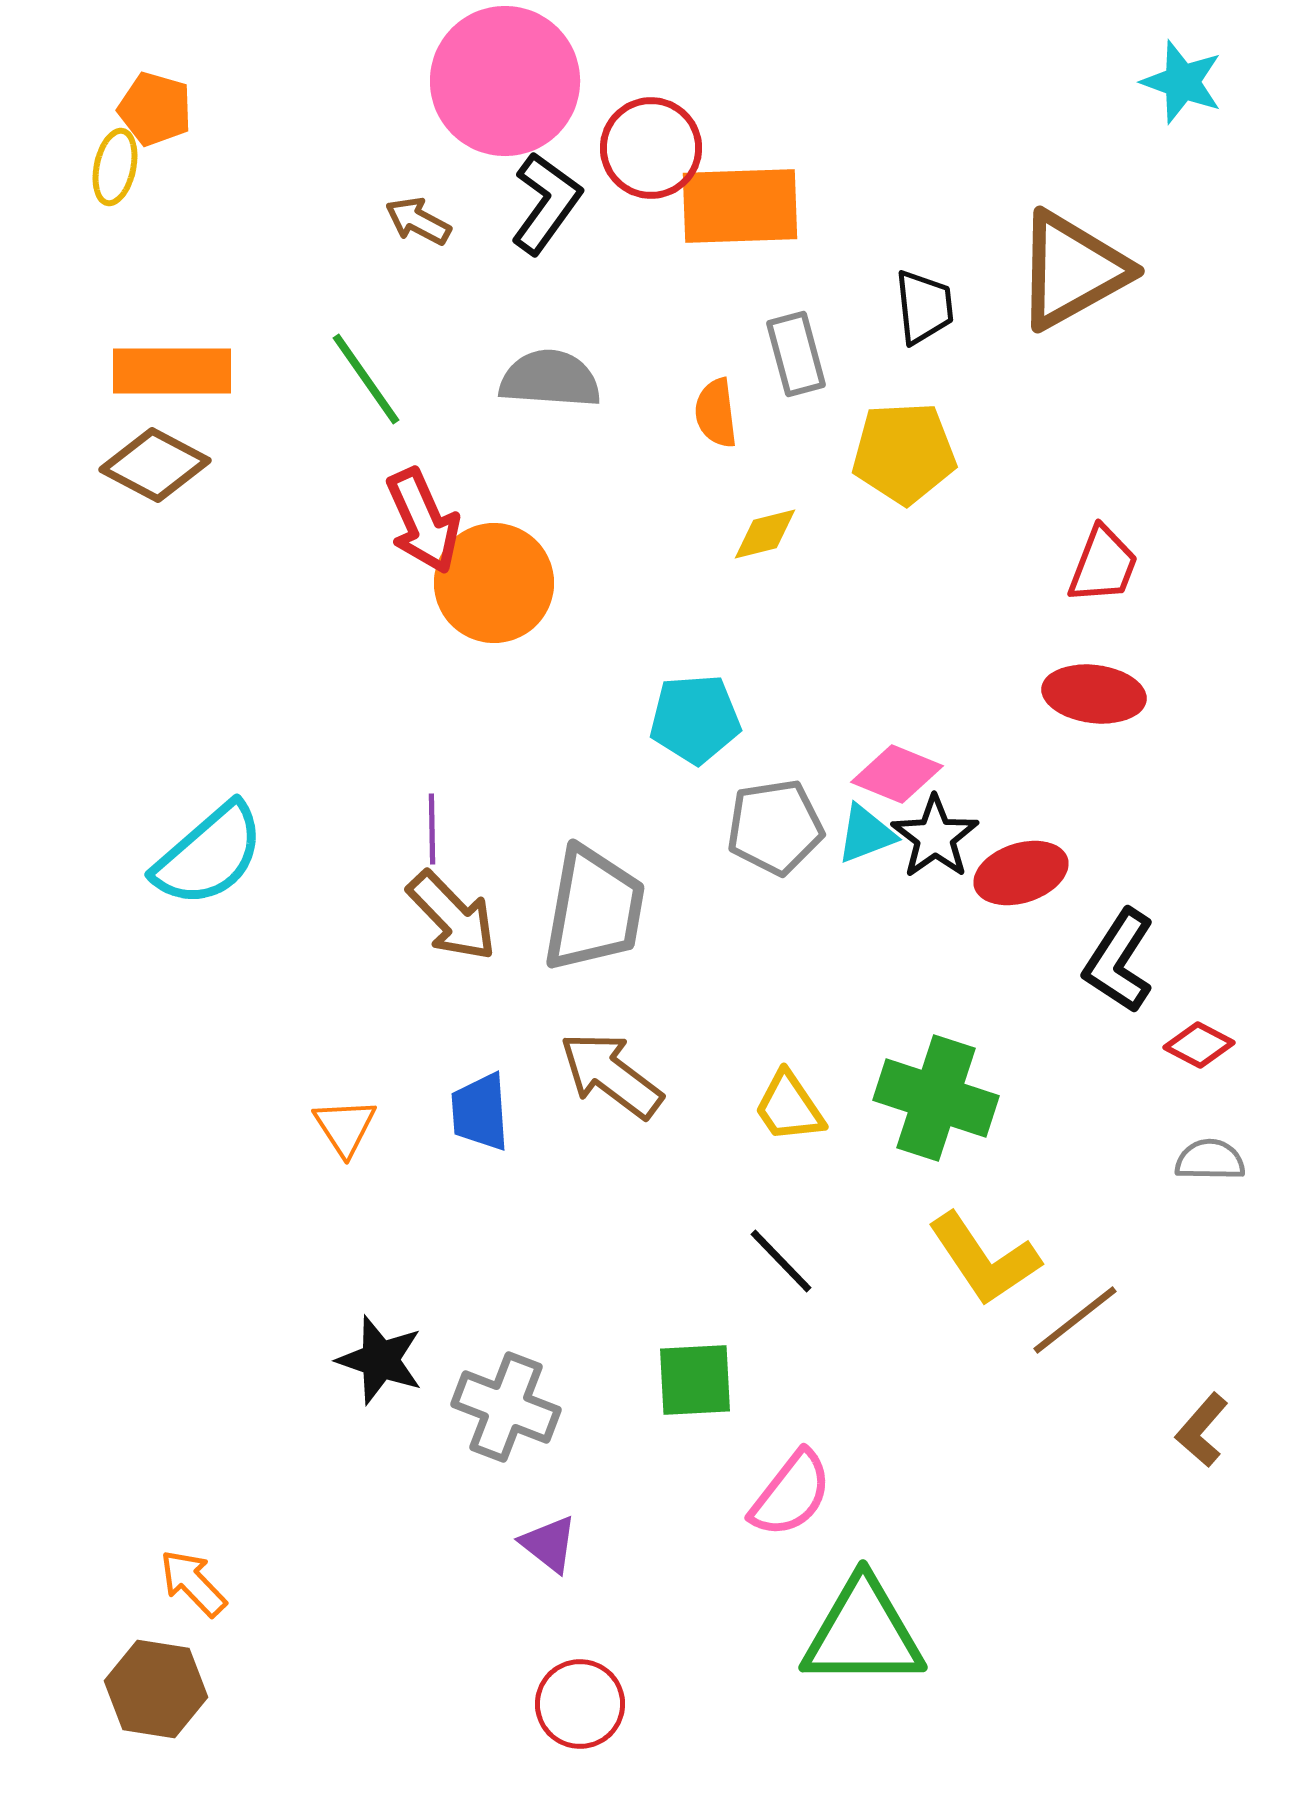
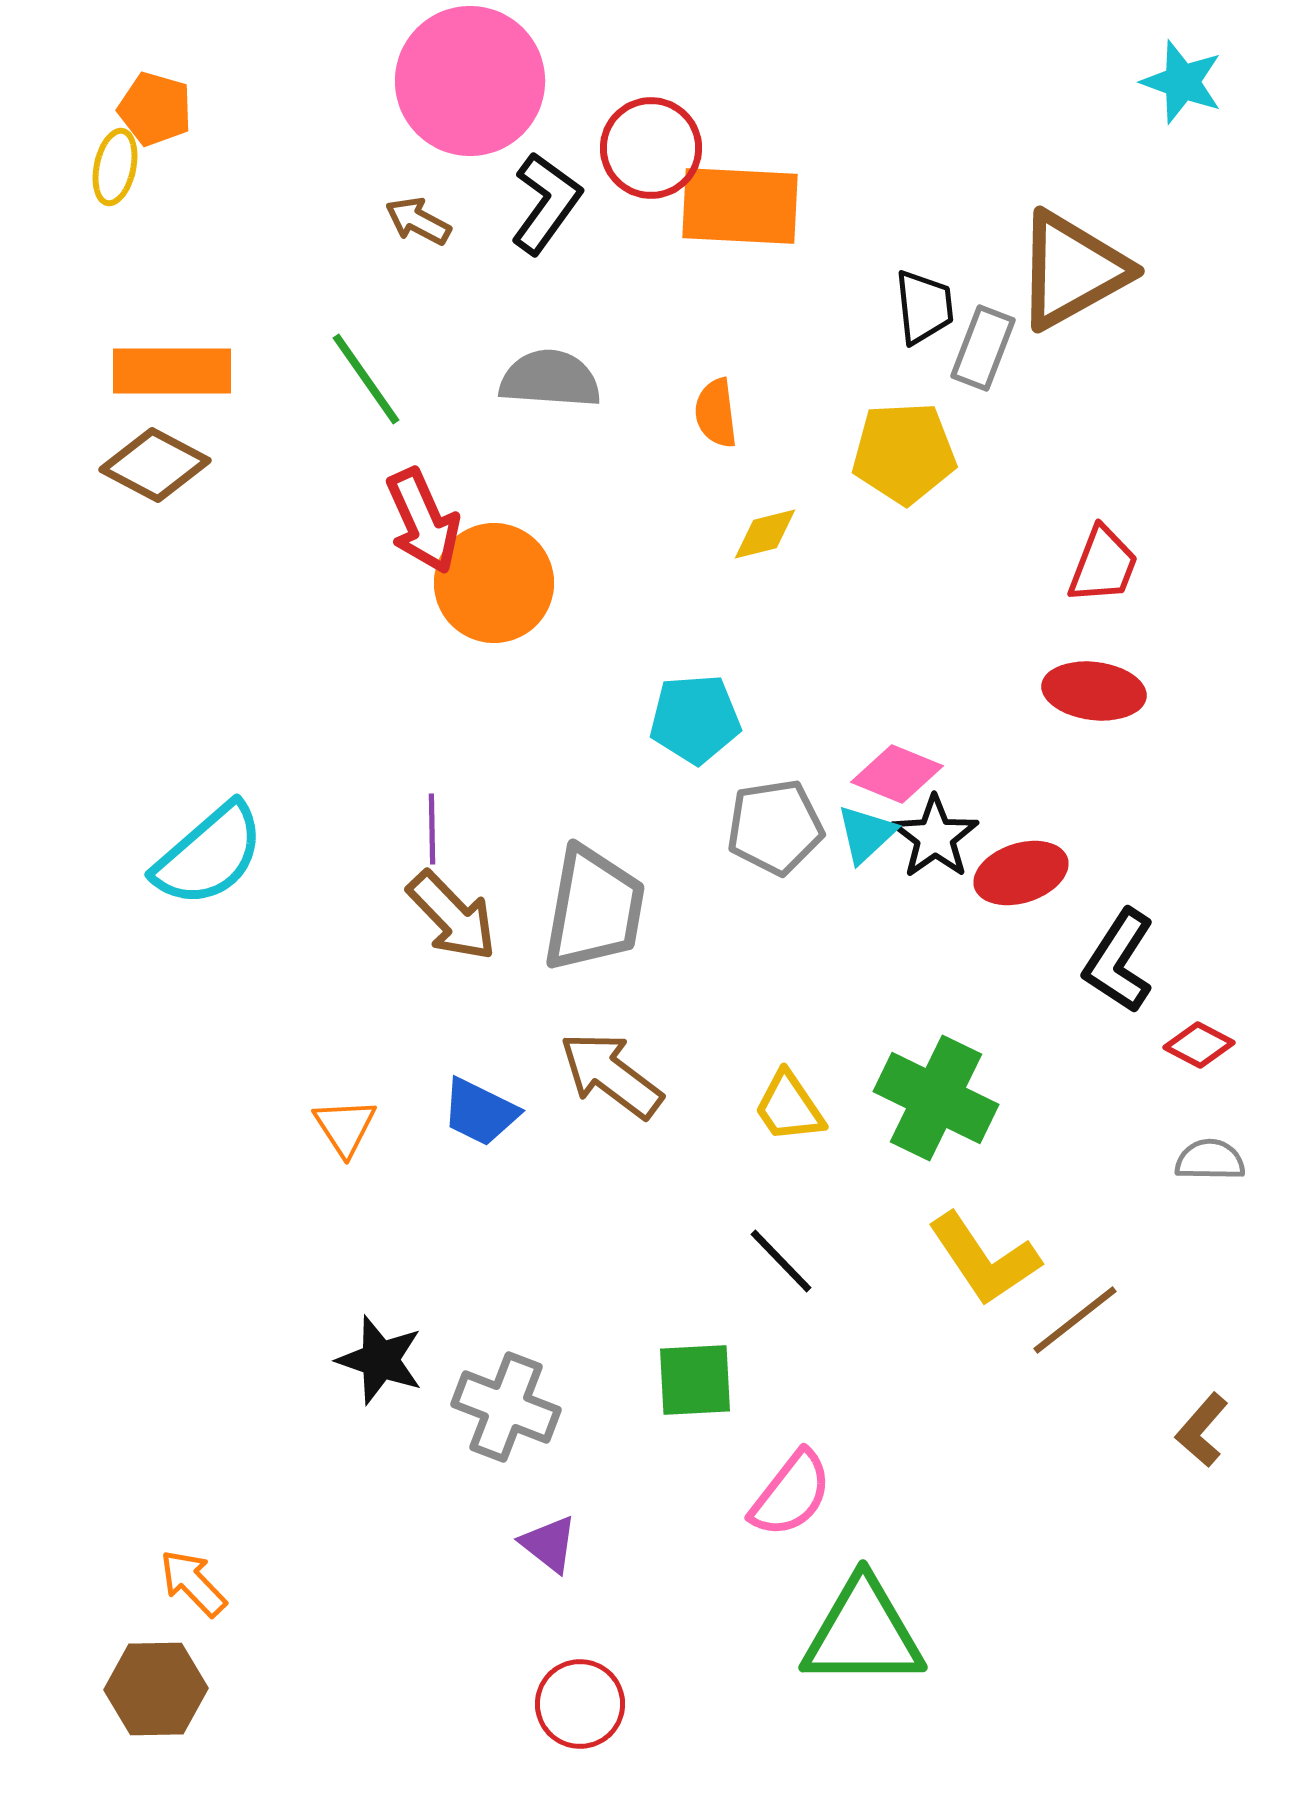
pink circle at (505, 81): moved 35 px left
orange rectangle at (740, 206): rotated 5 degrees clockwise
gray rectangle at (796, 354): moved 187 px right, 6 px up; rotated 36 degrees clockwise
red ellipse at (1094, 694): moved 3 px up
cyan triangle at (866, 834): rotated 22 degrees counterclockwise
green cross at (936, 1098): rotated 8 degrees clockwise
blue trapezoid at (480, 1112): rotated 60 degrees counterclockwise
brown hexagon at (156, 1689): rotated 10 degrees counterclockwise
